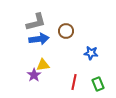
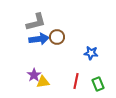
brown circle: moved 9 px left, 6 px down
yellow triangle: moved 17 px down
red line: moved 2 px right, 1 px up
